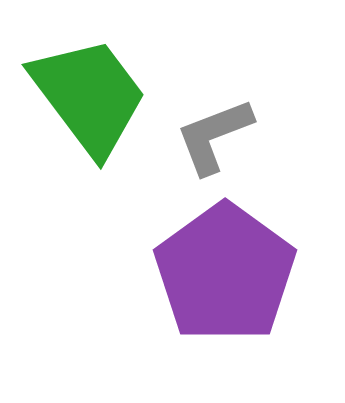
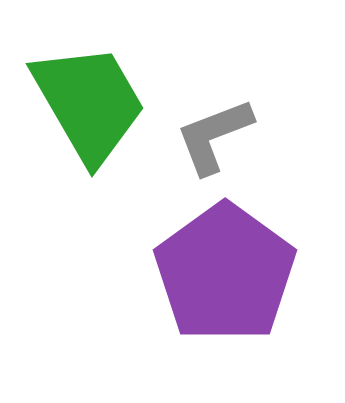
green trapezoid: moved 7 px down; rotated 7 degrees clockwise
